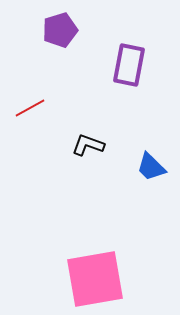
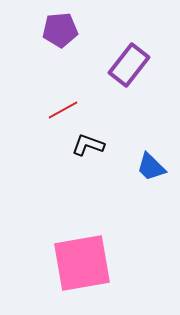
purple pentagon: rotated 12 degrees clockwise
purple rectangle: rotated 27 degrees clockwise
red line: moved 33 px right, 2 px down
pink square: moved 13 px left, 16 px up
